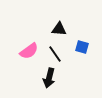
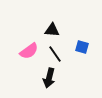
black triangle: moved 7 px left, 1 px down
